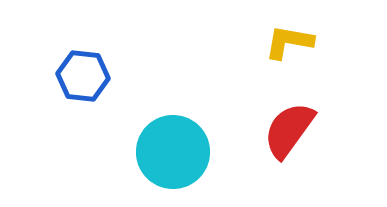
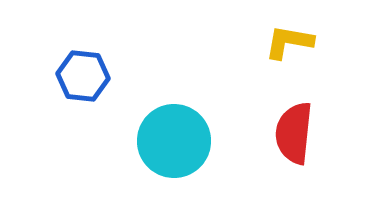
red semicircle: moved 5 px right, 3 px down; rotated 30 degrees counterclockwise
cyan circle: moved 1 px right, 11 px up
